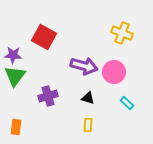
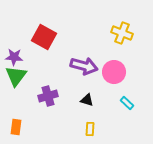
purple star: moved 1 px right, 2 px down
green triangle: moved 1 px right
black triangle: moved 1 px left, 2 px down
yellow rectangle: moved 2 px right, 4 px down
